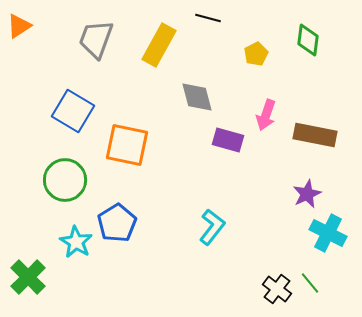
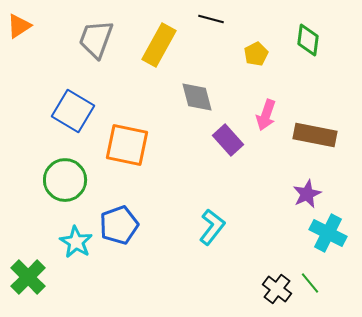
black line: moved 3 px right, 1 px down
purple rectangle: rotated 32 degrees clockwise
blue pentagon: moved 2 px right, 2 px down; rotated 12 degrees clockwise
